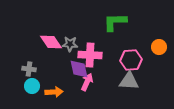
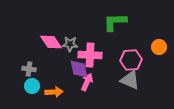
gray triangle: moved 1 px right, 1 px up; rotated 20 degrees clockwise
